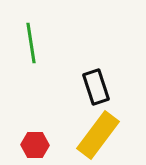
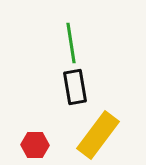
green line: moved 40 px right
black rectangle: moved 21 px left; rotated 8 degrees clockwise
